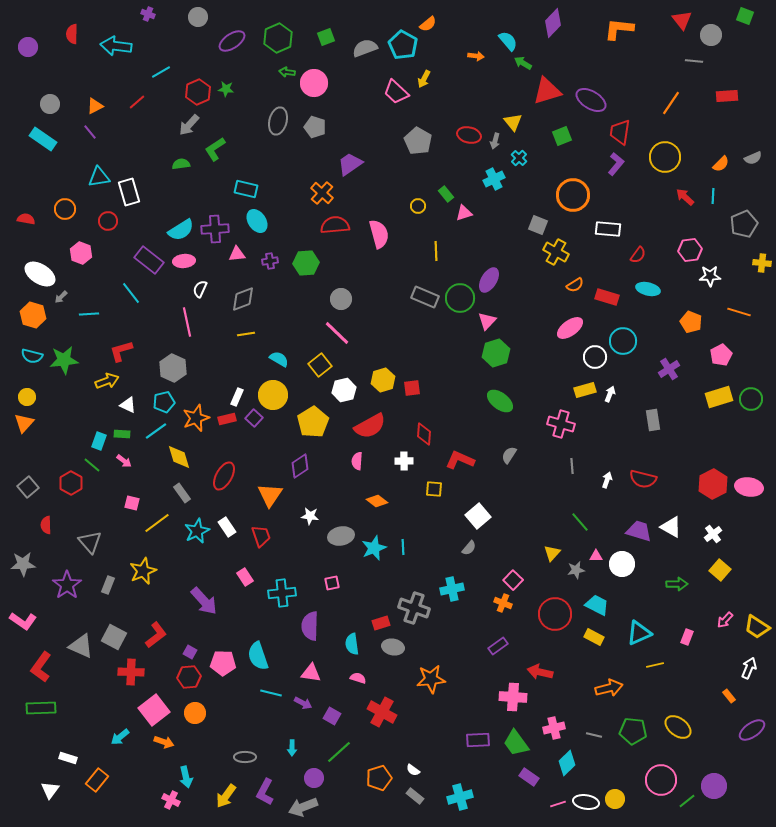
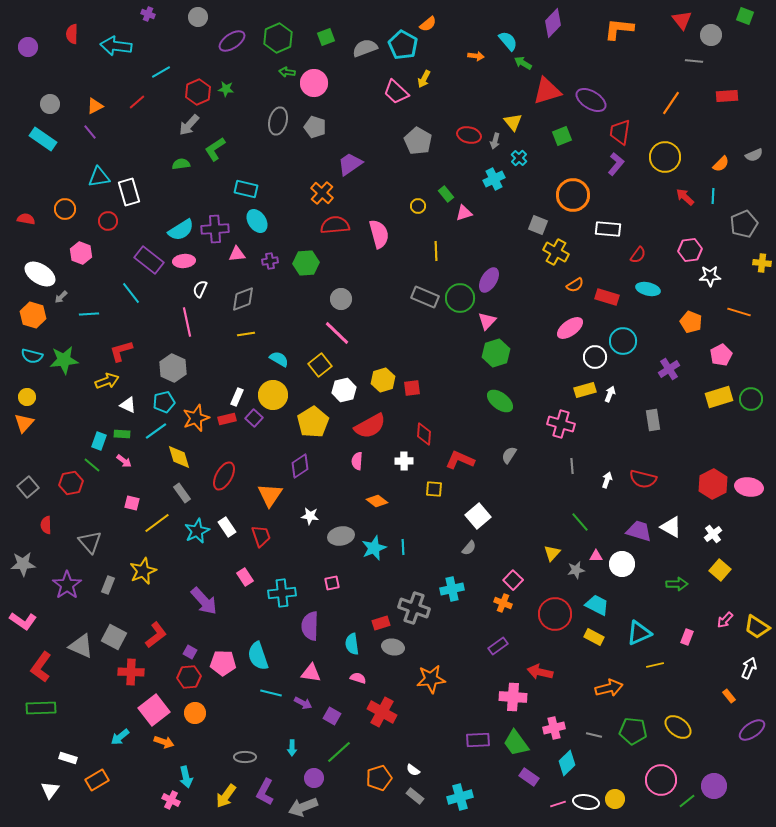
gray semicircle at (753, 158): moved 1 px right, 3 px up
red hexagon at (71, 483): rotated 20 degrees clockwise
orange rectangle at (97, 780): rotated 20 degrees clockwise
